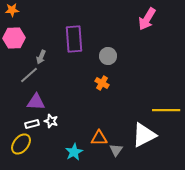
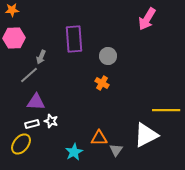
white triangle: moved 2 px right
